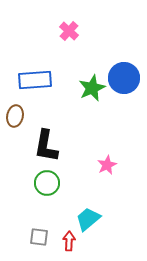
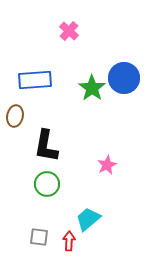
green star: rotated 12 degrees counterclockwise
green circle: moved 1 px down
